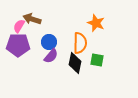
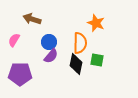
pink semicircle: moved 5 px left, 14 px down
purple pentagon: moved 2 px right, 29 px down
black diamond: moved 1 px right, 1 px down
